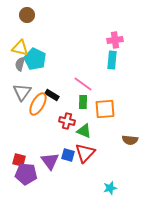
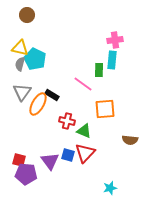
green rectangle: moved 16 px right, 32 px up
